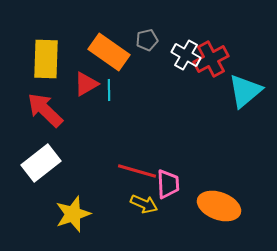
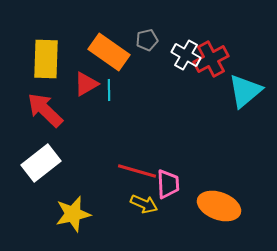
yellow star: rotated 6 degrees clockwise
